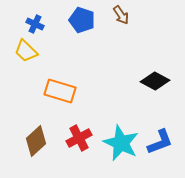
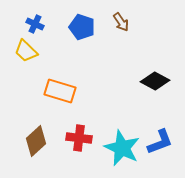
brown arrow: moved 7 px down
blue pentagon: moved 7 px down
red cross: rotated 35 degrees clockwise
cyan star: moved 1 px right, 5 px down
